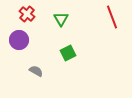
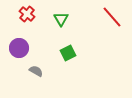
red line: rotated 20 degrees counterclockwise
purple circle: moved 8 px down
